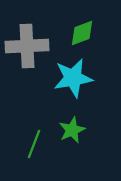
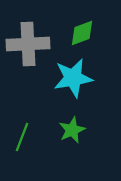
gray cross: moved 1 px right, 2 px up
green line: moved 12 px left, 7 px up
